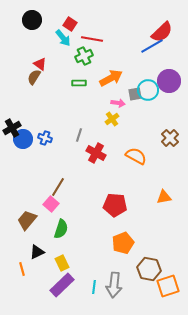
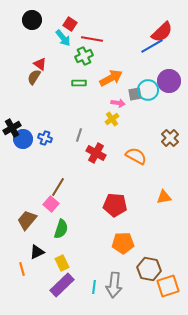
orange pentagon: rotated 20 degrees clockwise
